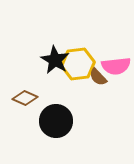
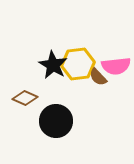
black star: moved 2 px left, 5 px down
